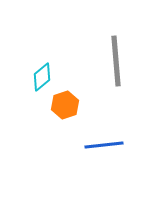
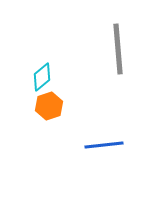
gray line: moved 2 px right, 12 px up
orange hexagon: moved 16 px left, 1 px down
